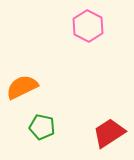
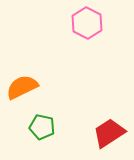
pink hexagon: moved 1 px left, 3 px up
